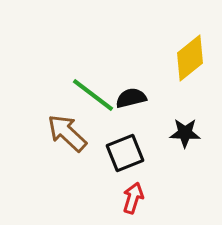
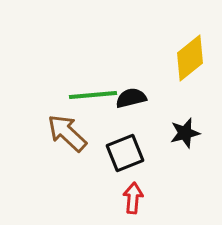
green line: rotated 42 degrees counterclockwise
black star: rotated 16 degrees counterclockwise
red arrow: rotated 12 degrees counterclockwise
